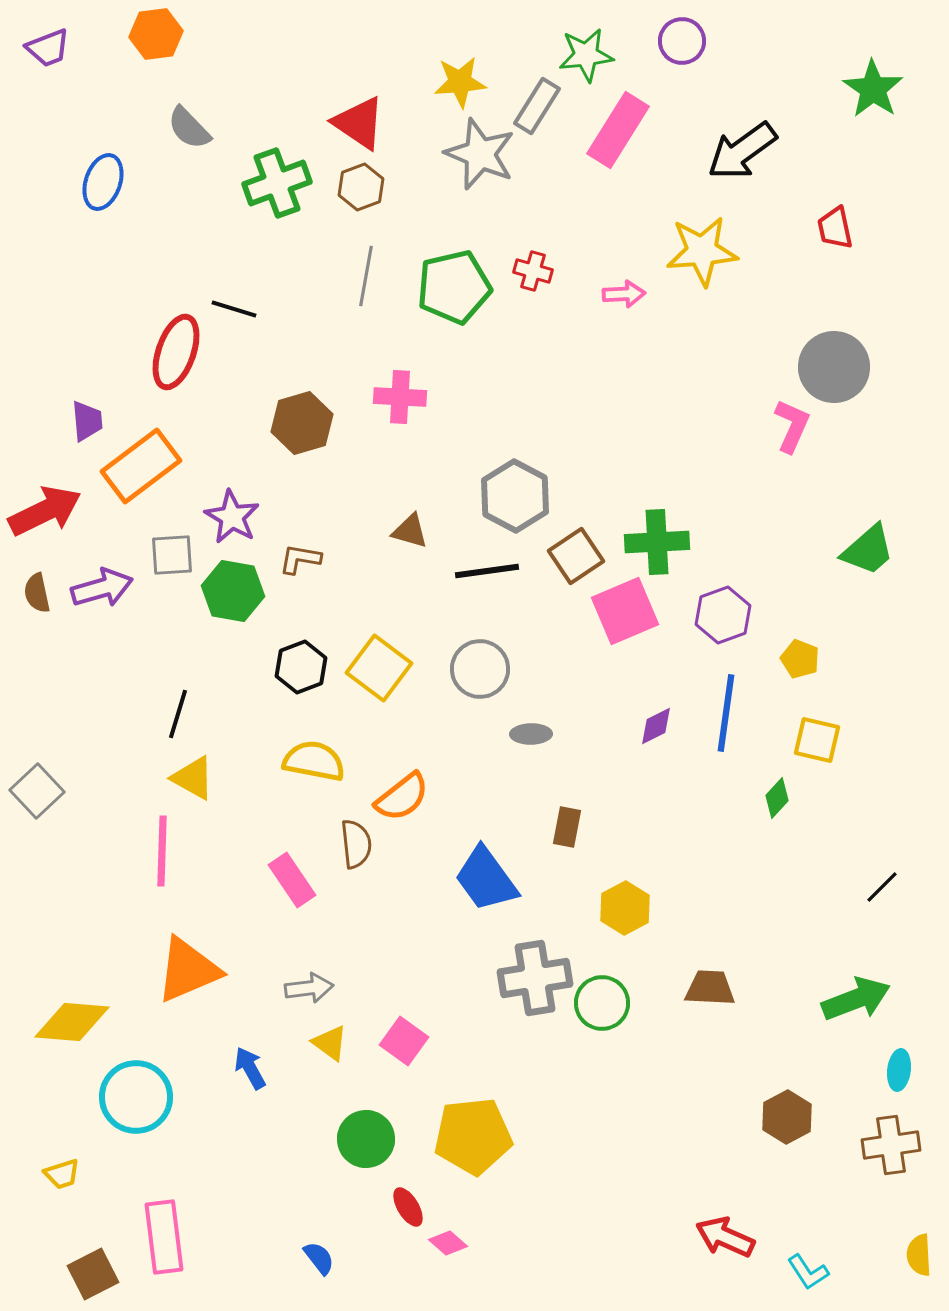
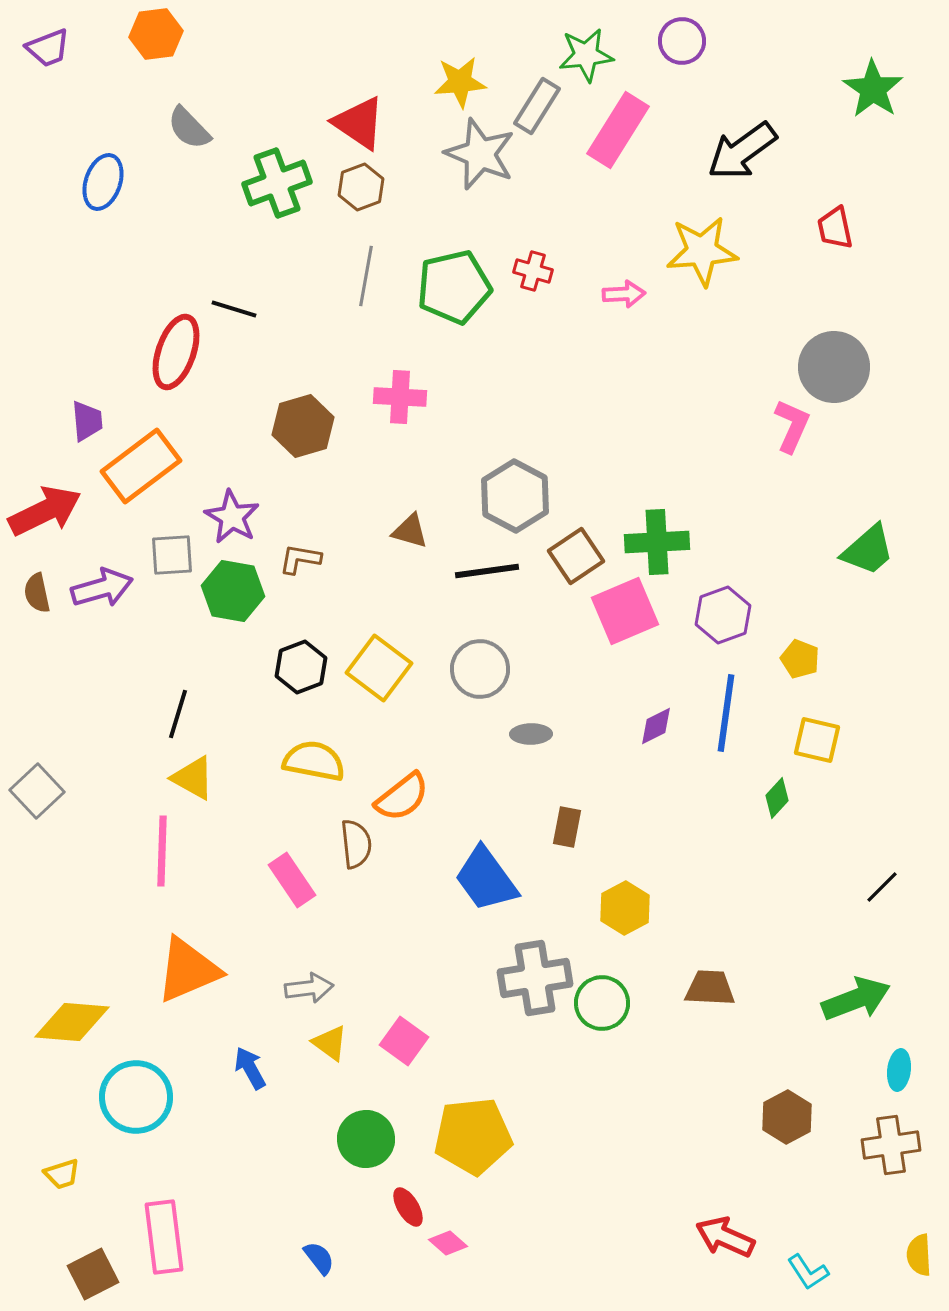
brown hexagon at (302, 423): moved 1 px right, 3 px down
